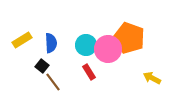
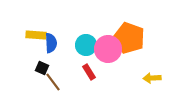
yellow rectangle: moved 14 px right, 5 px up; rotated 36 degrees clockwise
black square: moved 2 px down; rotated 16 degrees counterclockwise
yellow arrow: rotated 30 degrees counterclockwise
